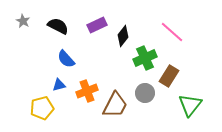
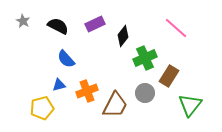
purple rectangle: moved 2 px left, 1 px up
pink line: moved 4 px right, 4 px up
